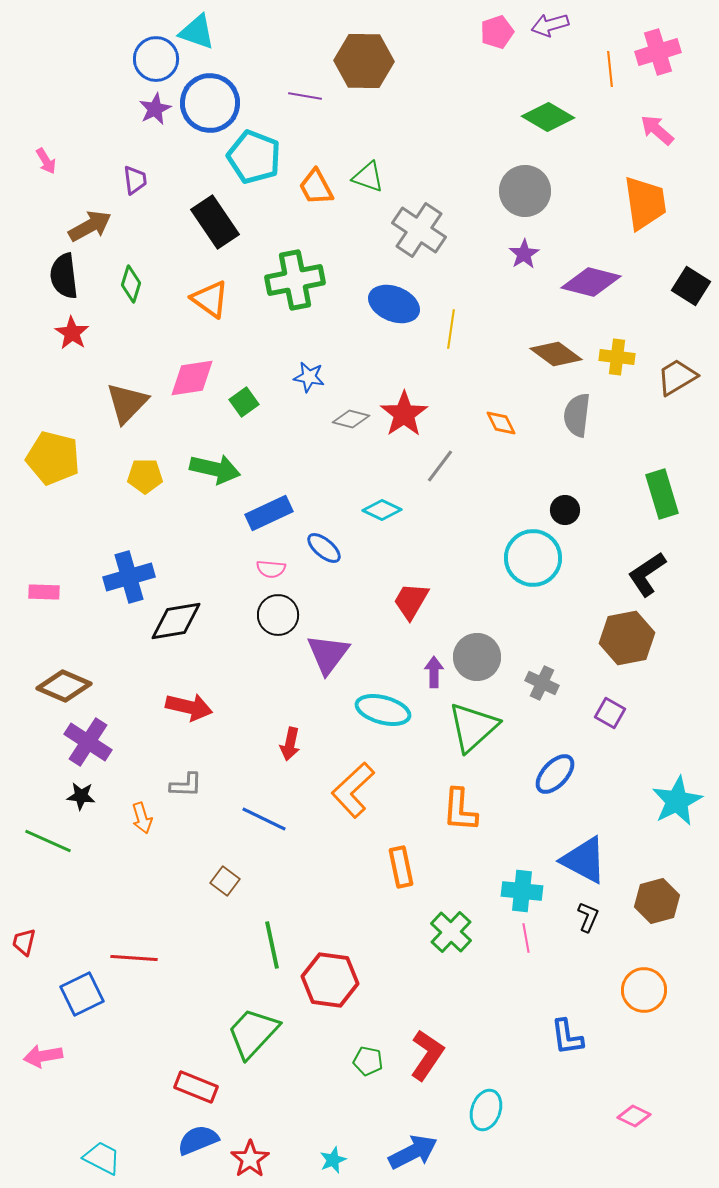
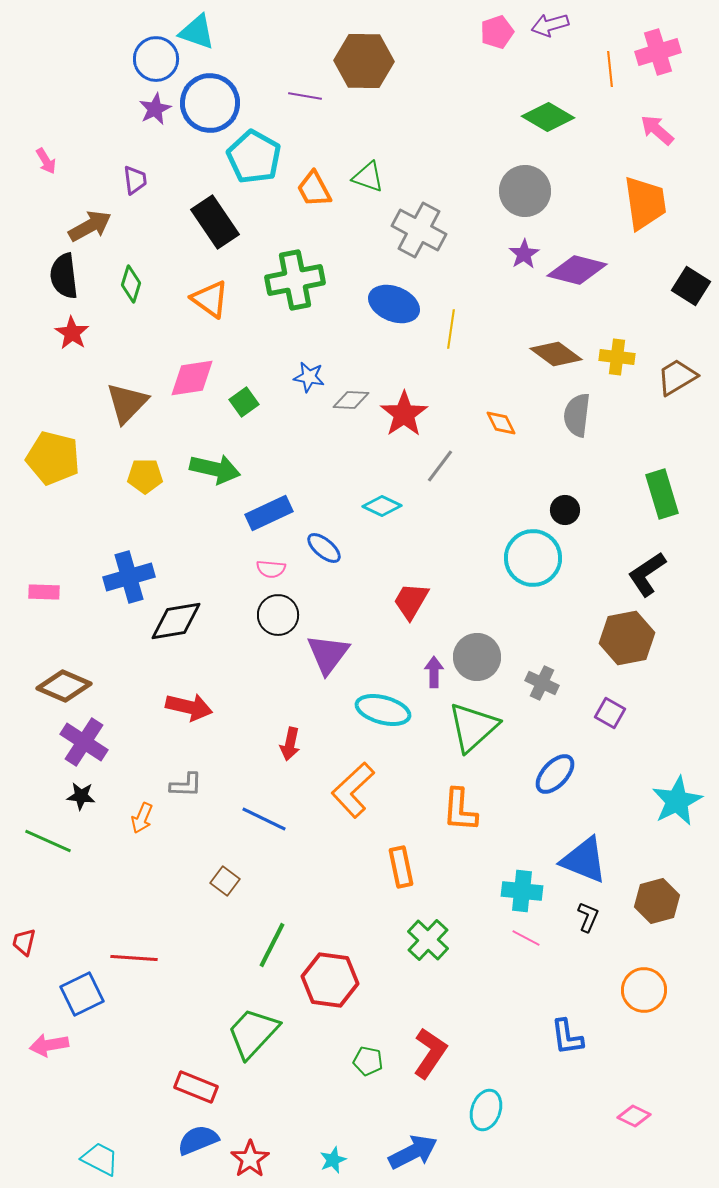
cyan pentagon at (254, 157): rotated 8 degrees clockwise
orange trapezoid at (316, 187): moved 2 px left, 2 px down
gray cross at (419, 230): rotated 6 degrees counterclockwise
purple diamond at (591, 282): moved 14 px left, 12 px up
gray diamond at (351, 419): moved 19 px up; rotated 12 degrees counterclockwise
cyan diamond at (382, 510): moved 4 px up
purple cross at (88, 742): moved 4 px left
orange arrow at (142, 818): rotated 40 degrees clockwise
blue triangle at (584, 860): rotated 6 degrees counterclockwise
green cross at (451, 932): moved 23 px left, 8 px down
pink line at (526, 938): rotated 52 degrees counterclockwise
green line at (272, 945): rotated 39 degrees clockwise
red L-shape at (427, 1055): moved 3 px right, 2 px up
pink arrow at (43, 1056): moved 6 px right, 11 px up
cyan trapezoid at (102, 1158): moved 2 px left, 1 px down
